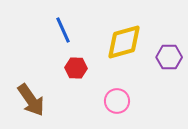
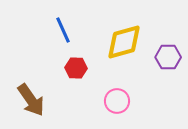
purple hexagon: moved 1 px left
